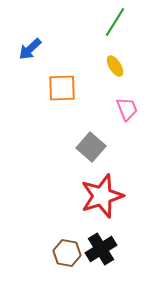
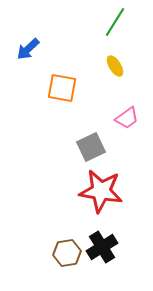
blue arrow: moved 2 px left
orange square: rotated 12 degrees clockwise
pink trapezoid: moved 9 px down; rotated 75 degrees clockwise
gray square: rotated 24 degrees clockwise
red star: moved 1 px left, 5 px up; rotated 27 degrees clockwise
black cross: moved 1 px right, 2 px up
brown hexagon: rotated 20 degrees counterclockwise
